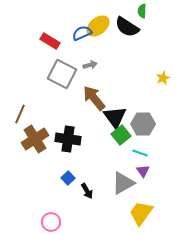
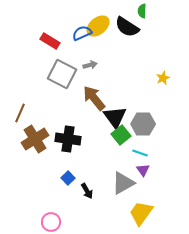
brown line: moved 1 px up
purple triangle: moved 1 px up
